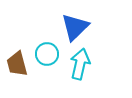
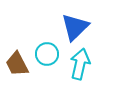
brown trapezoid: rotated 12 degrees counterclockwise
